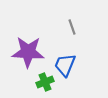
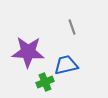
blue trapezoid: moved 1 px right; rotated 55 degrees clockwise
